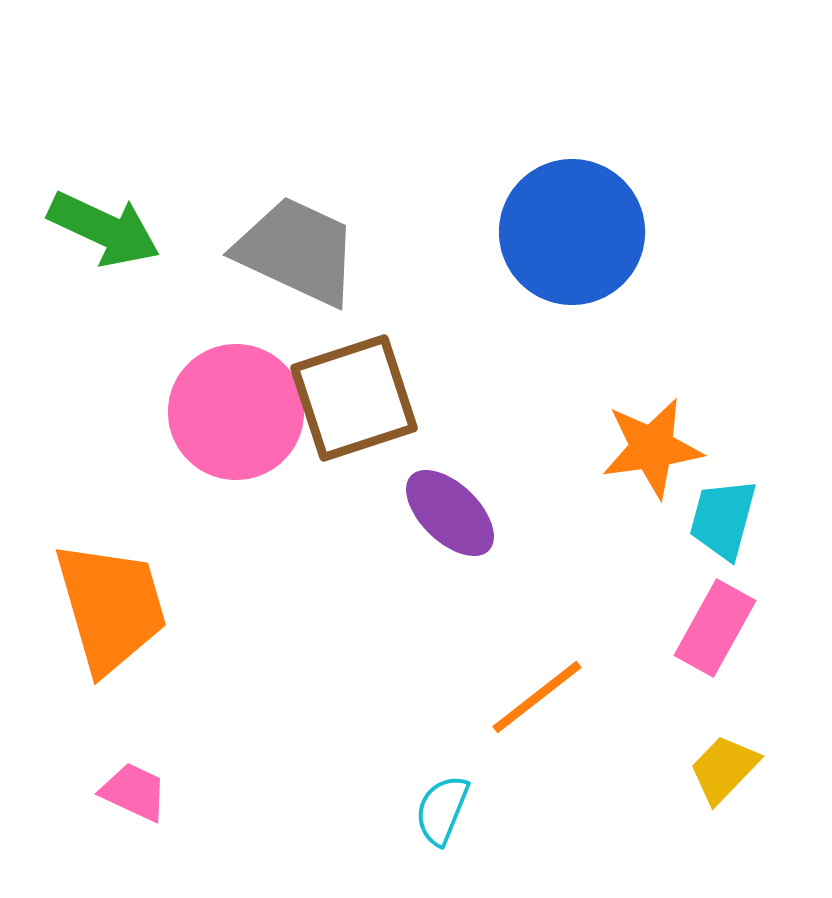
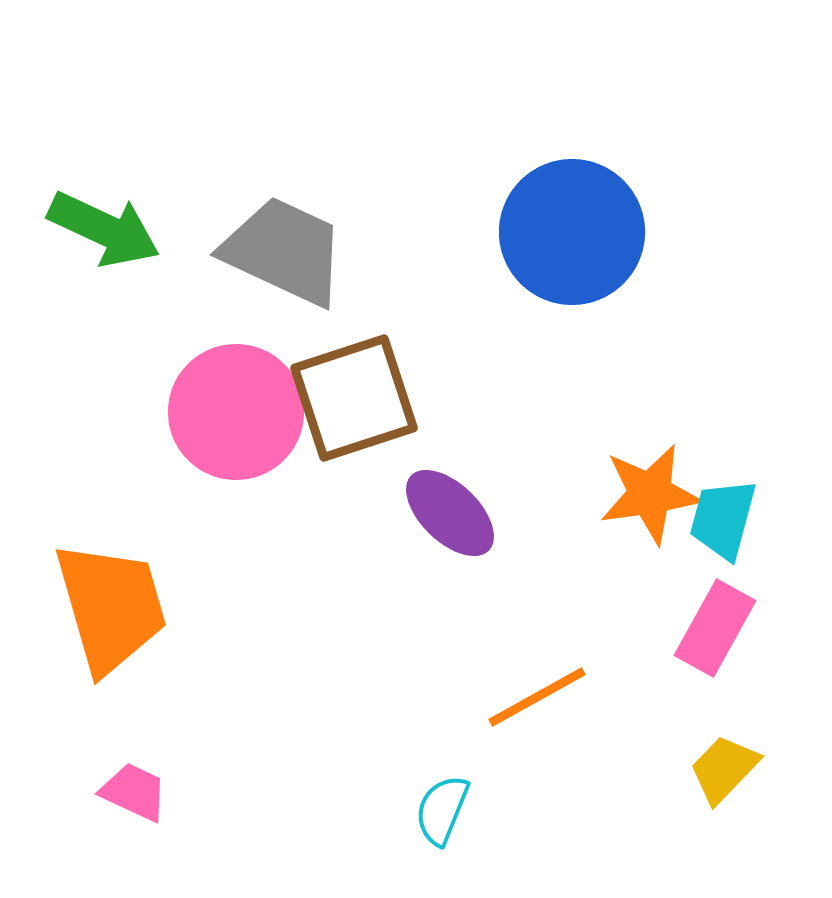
gray trapezoid: moved 13 px left
orange star: moved 2 px left, 46 px down
orange line: rotated 9 degrees clockwise
